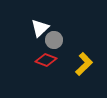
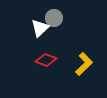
gray circle: moved 22 px up
